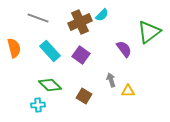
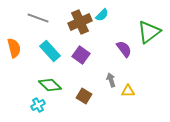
cyan cross: rotated 24 degrees counterclockwise
